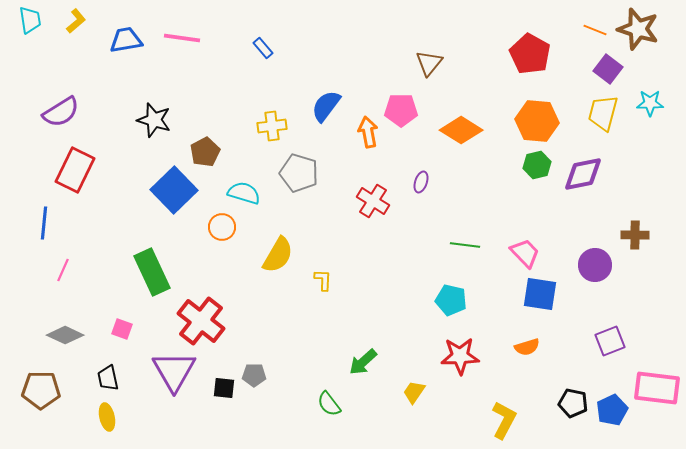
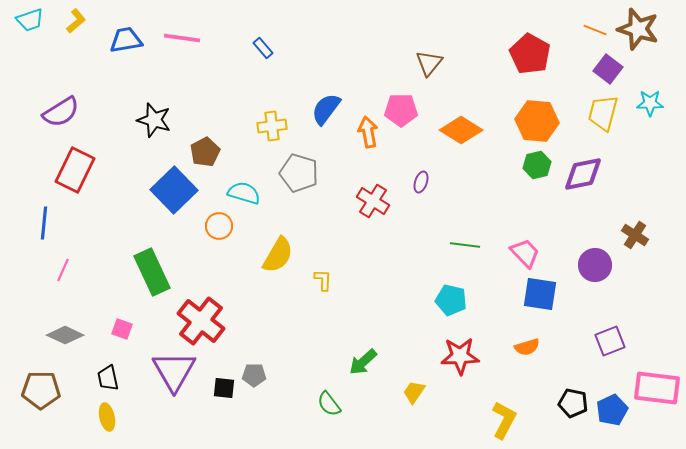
cyan trapezoid at (30, 20): rotated 80 degrees clockwise
blue semicircle at (326, 106): moved 3 px down
orange circle at (222, 227): moved 3 px left, 1 px up
brown cross at (635, 235): rotated 32 degrees clockwise
